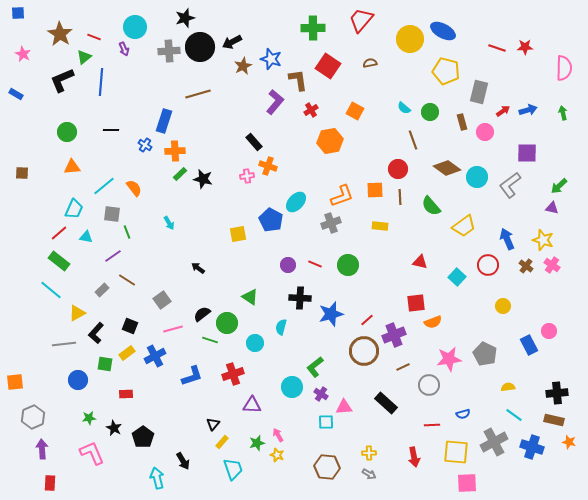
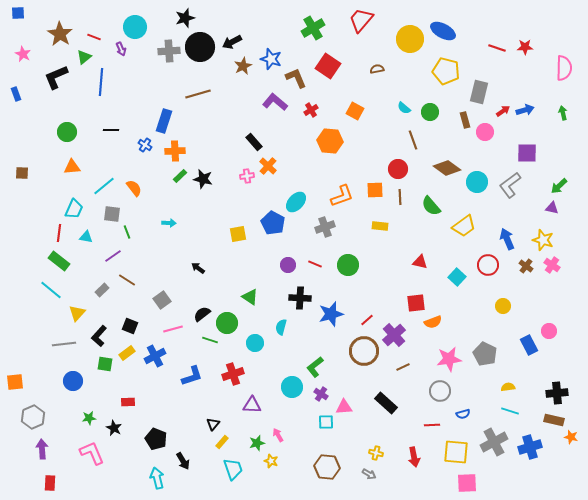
green cross at (313, 28): rotated 30 degrees counterclockwise
purple arrow at (124, 49): moved 3 px left
brown semicircle at (370, 63): moved 7 px right, 6 px down
black L-shape at (62, 80): moved 6 px left, 3 px up
brown L-shape at (298, 80): moved 2 px left, 2 px up; rotated 15 degrees counterclockwise
blue rectangle at (16, 94): rotated 40 degrees clockwise
purple L-shape at (275, 102): rotated 90 degrees counterclockwise
blue arrow at (528, 110): moved 3 px left
brown rectangle at (462, 122): moved 3 px right, 2 px up
orange hexagon at (330, 141): rotated 15 degrees clockwise
orange cross at (268, 166): rotated 24 degrees clockwise
green rectangle at (180, 174): moved 2 px down
cyan circle at (477, 177): moved 5 px down
blue pentagon at (271, 220): moved 2 px right, 3 px down
cyan arrow at (169, 223): rotated 56 degrees counterclockwise
gray cross at (331, 223): moved 6 px left, 4 px down
red line at (59, 233): rotated 42 degrees counterclockwise
yellow triangle at (77, 313): rotated 18 degrees counterclockwise
black L-shape at (96, 333): moved 3 px right, 3 px down
purple cross at (394, 335): rotated 20 degrees counterclockwise
blue circle at (78, 380): moved 5 px left, 1 px down
gray circle at (429, 385): moved 11 px right, 6 px down
red rectangle at (126, 394): moved 2 px right, 8 px down
cyan line at (514, 415): moved 4 px left, 4 px up; rotated 18 degrees counterclockwise
black pentagon at (143, 437): moved 13 px right, 2 px down; rotated 15 degrees counterclockwise
orange star at (569, 442): moved 2 px right, 5 px up
blue cross at (532, 447): moved 2 px left; rotated 35 degrees counterclockwise
yellow cross at (369, 453): moved 7 px right; rotated 16 degrees clockwise
yellow star at (277, 455): moved 6 px left, 6 px down
